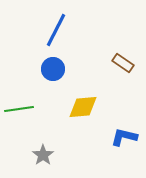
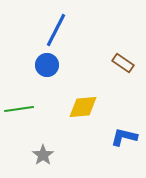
blue circle: moved 6 px left, 4 px up
